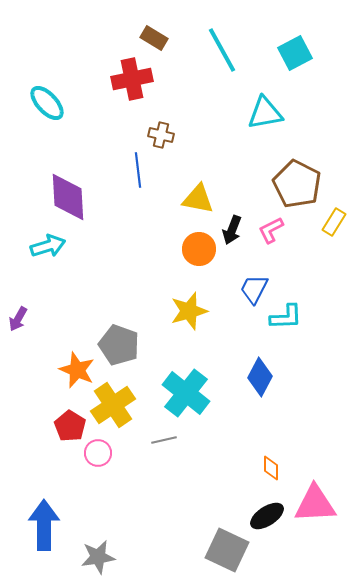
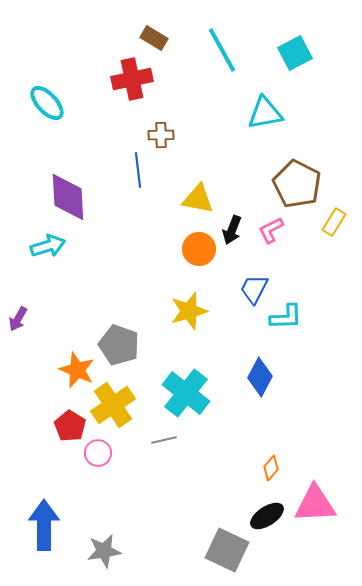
brown cross: rotated 15 degrees counterclockwise
orange diamond: rotated 40 degrees clockwise
gray star: moved 6 px right, 6 px up
